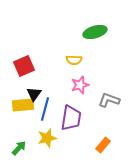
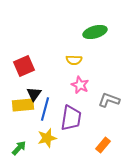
pink star: rotated 30 degrees counterclockwise
